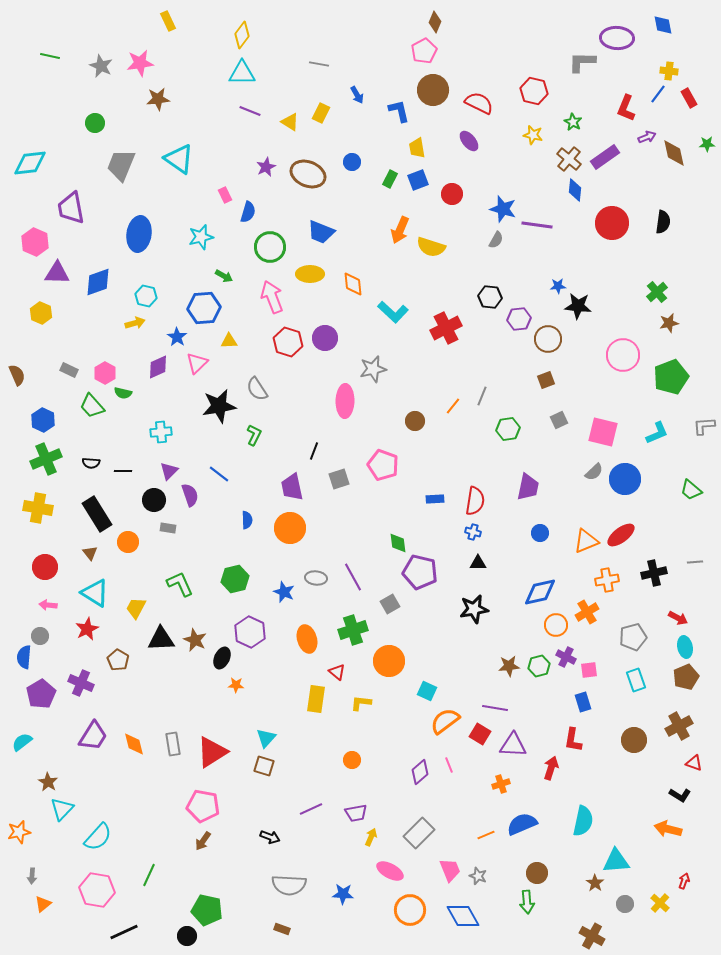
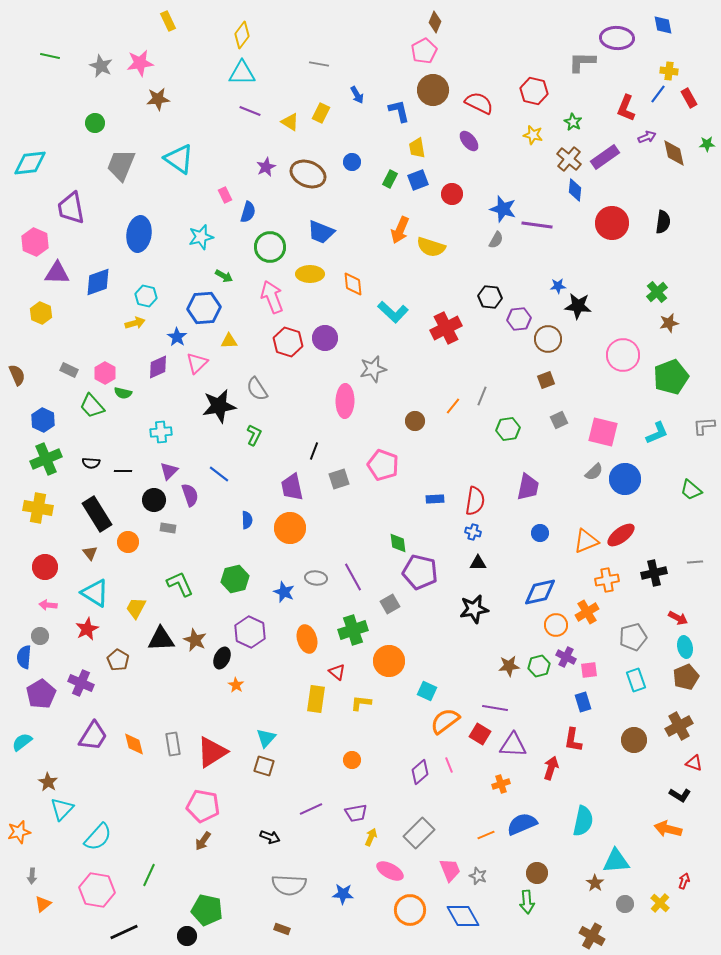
orange star at (236, 685): rotated 28 degrees clockwise
